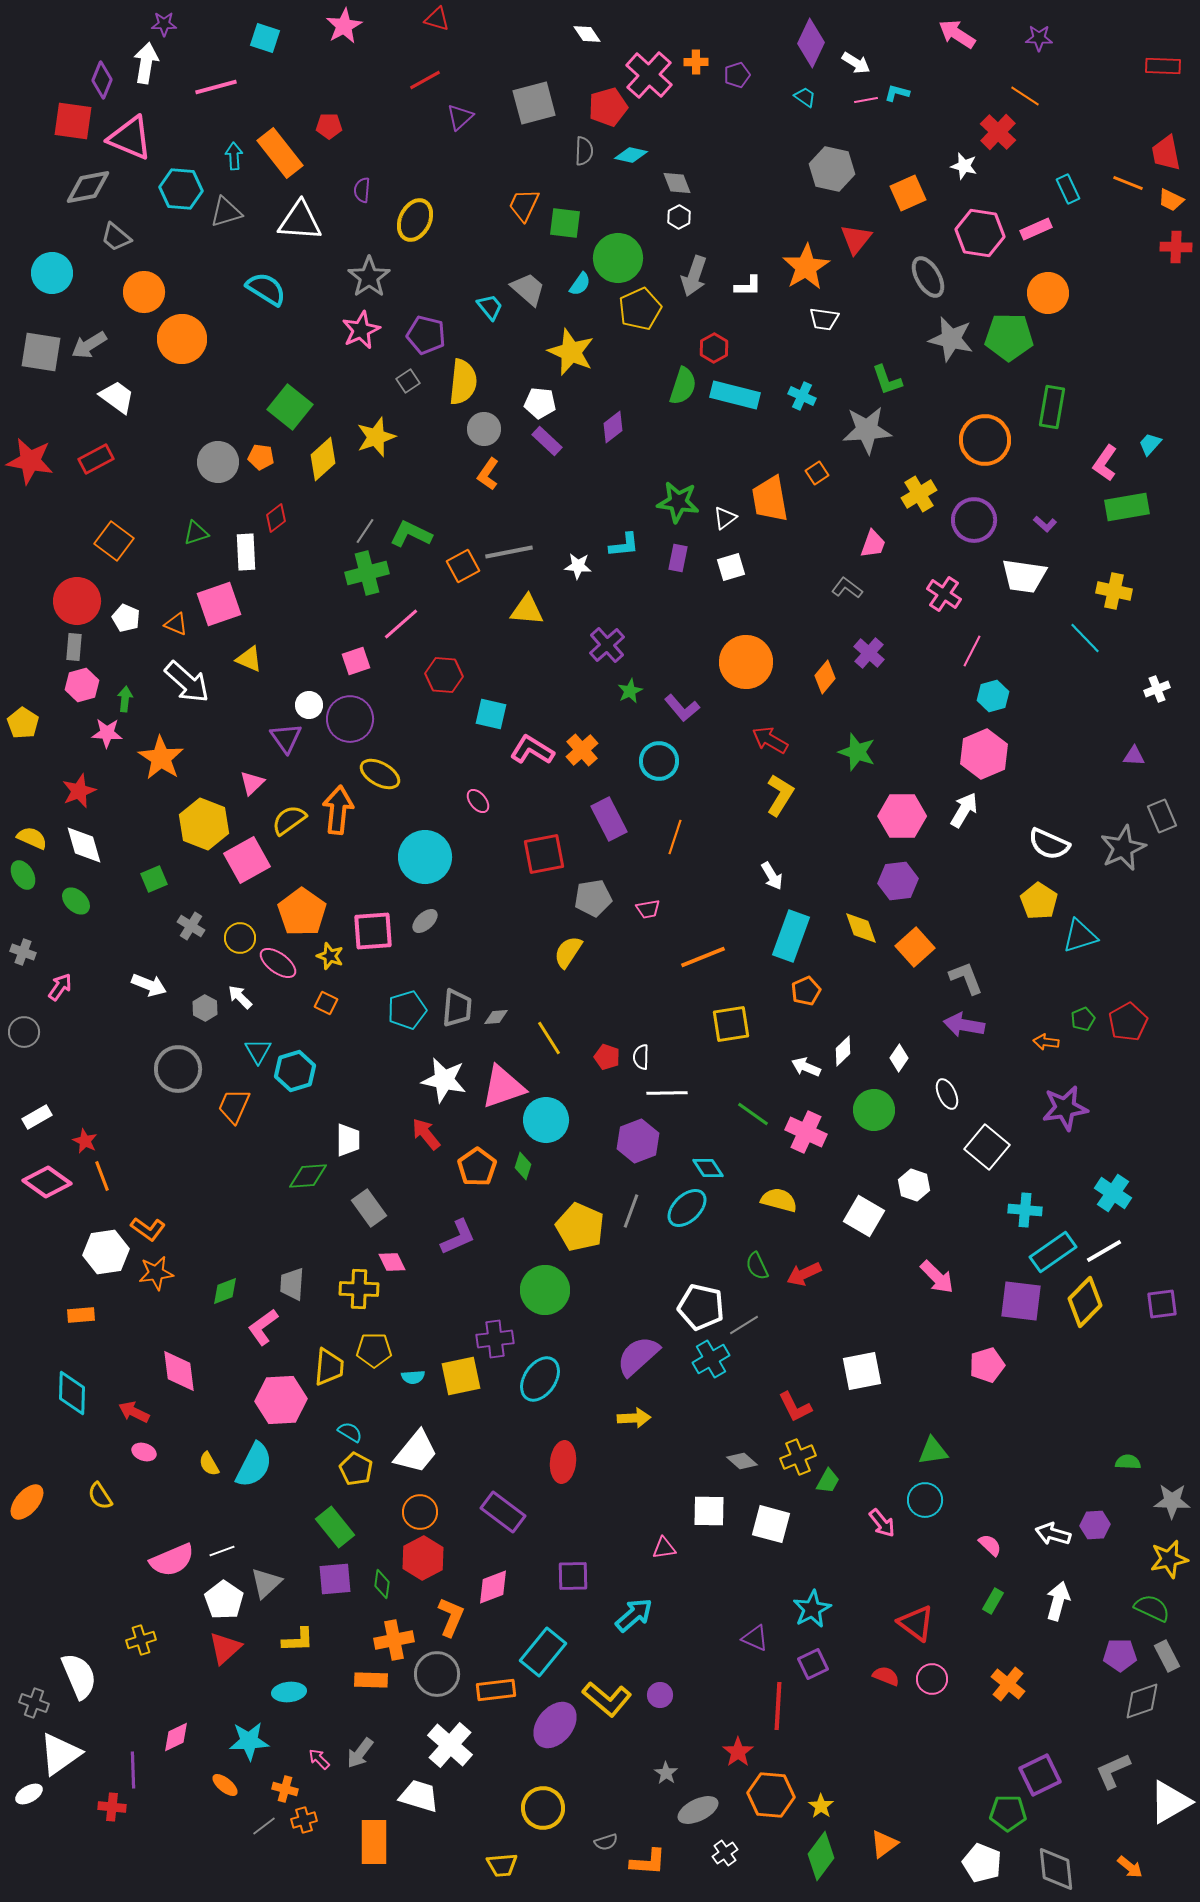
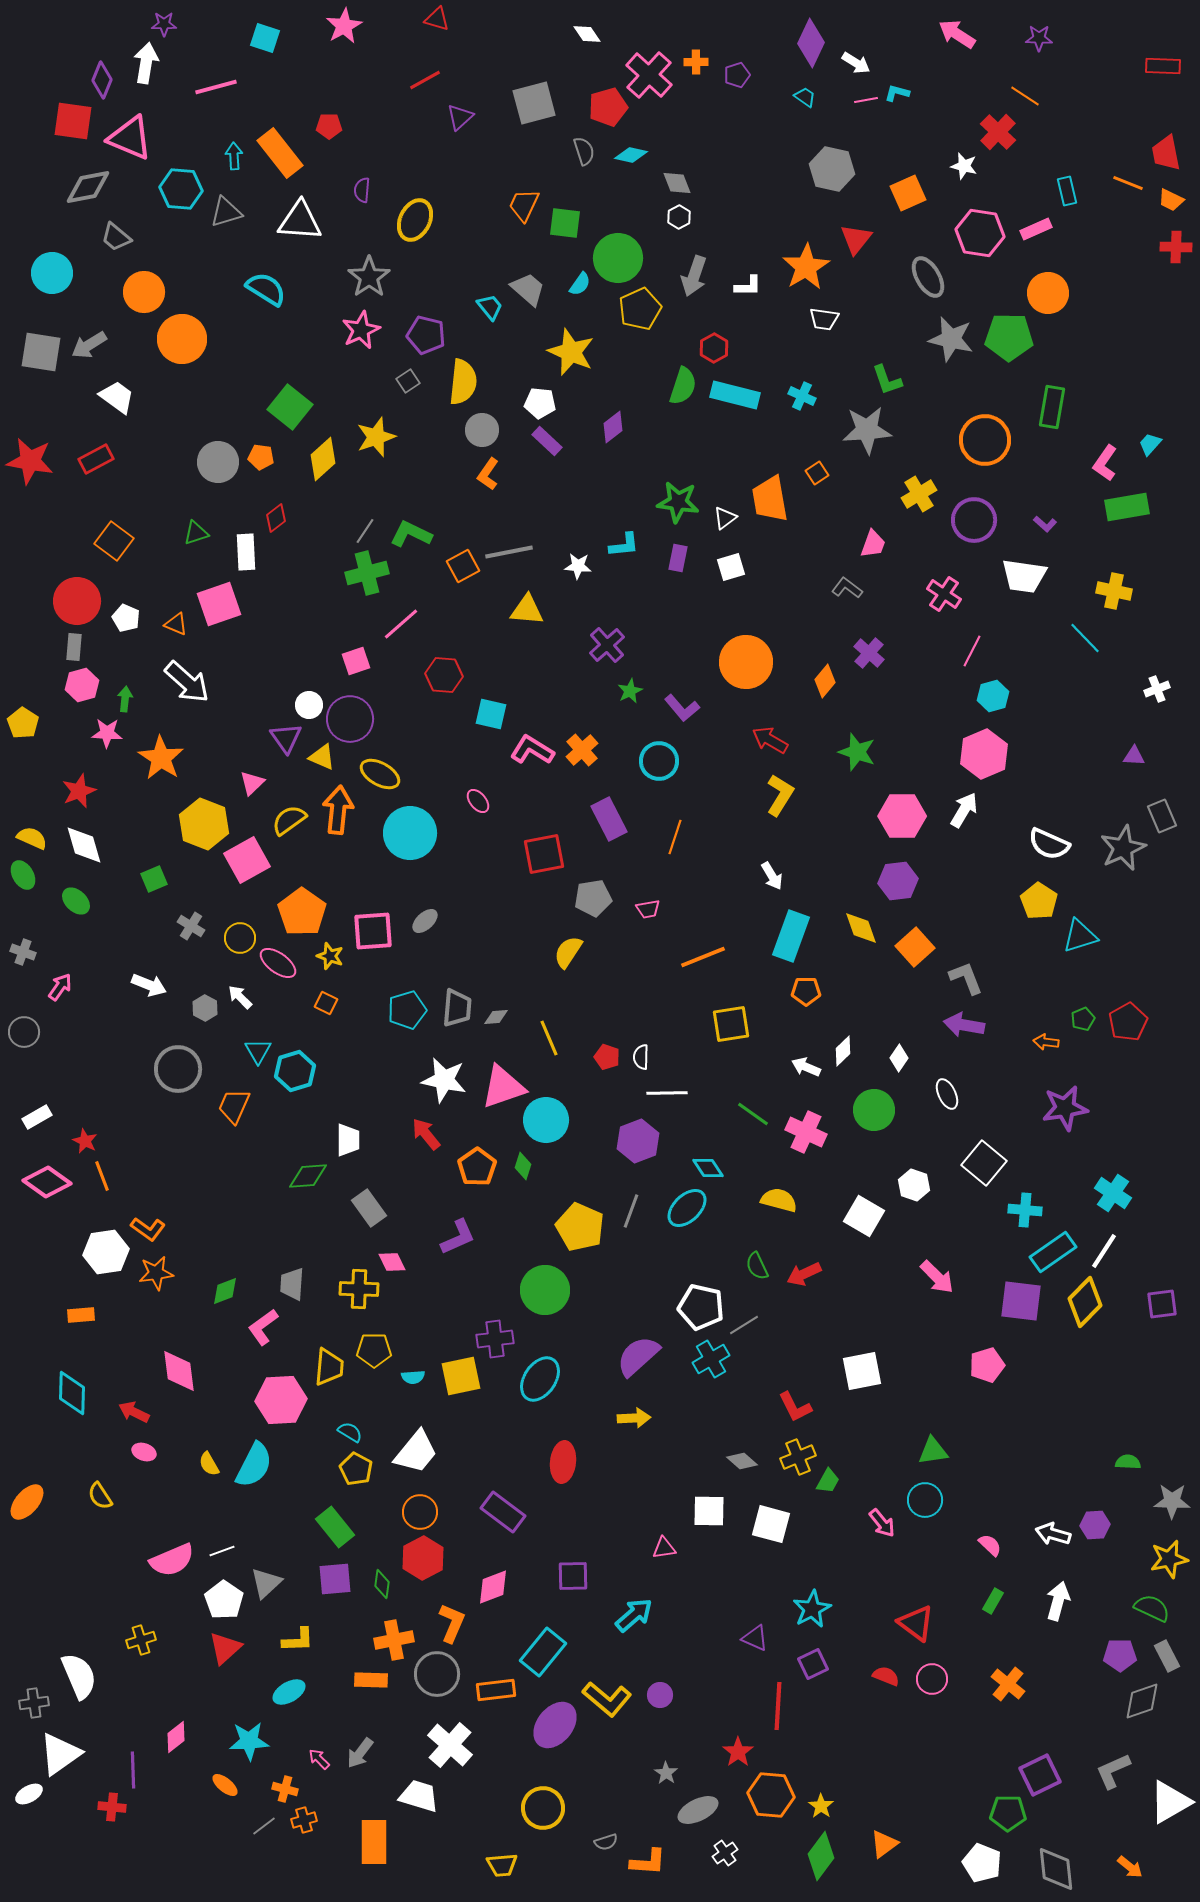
gray semicircle at (584, 151): rotated 20 degrees counterclockwise
cyan rectangle at (1068, 189): moved 1 px left, 2 px down; rotated 12 degrees clockwise
gray circle at (484, 429): moved 2 px left, 1 px down
yellow triangle at (249, 659): moved 73 px right, 98 px down
orange diamond at (825, 677): moved 4 px down
cyan circle at (425, 857): moved 15 px left, 24 px up
orange pentagon at (806, 991): rotated 24 degrees clockwise
yellow line at (549, 1038): rotated 9 degrees clockwise
white square at (987, 1147): moved 3 px left, 16 px down
white line at (1104, 1251): rotated 27 degrees counterclockwise
orange L-shape at (451, 1617): moved 1 px right, 6 px down
cyan ellipse at (289, 1692): rotated 24 degrees counterclockwise
gray cross at (34, 1703): rotated 28 degrees counterclockwise
pink diamond at (176, 1737): rotated 12 degrees counterclockwise
